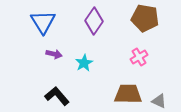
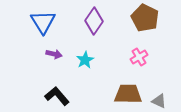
brown pentagon: rotated 16 degrees clockwise
cyan star: moved 1 px right, 3 px up
